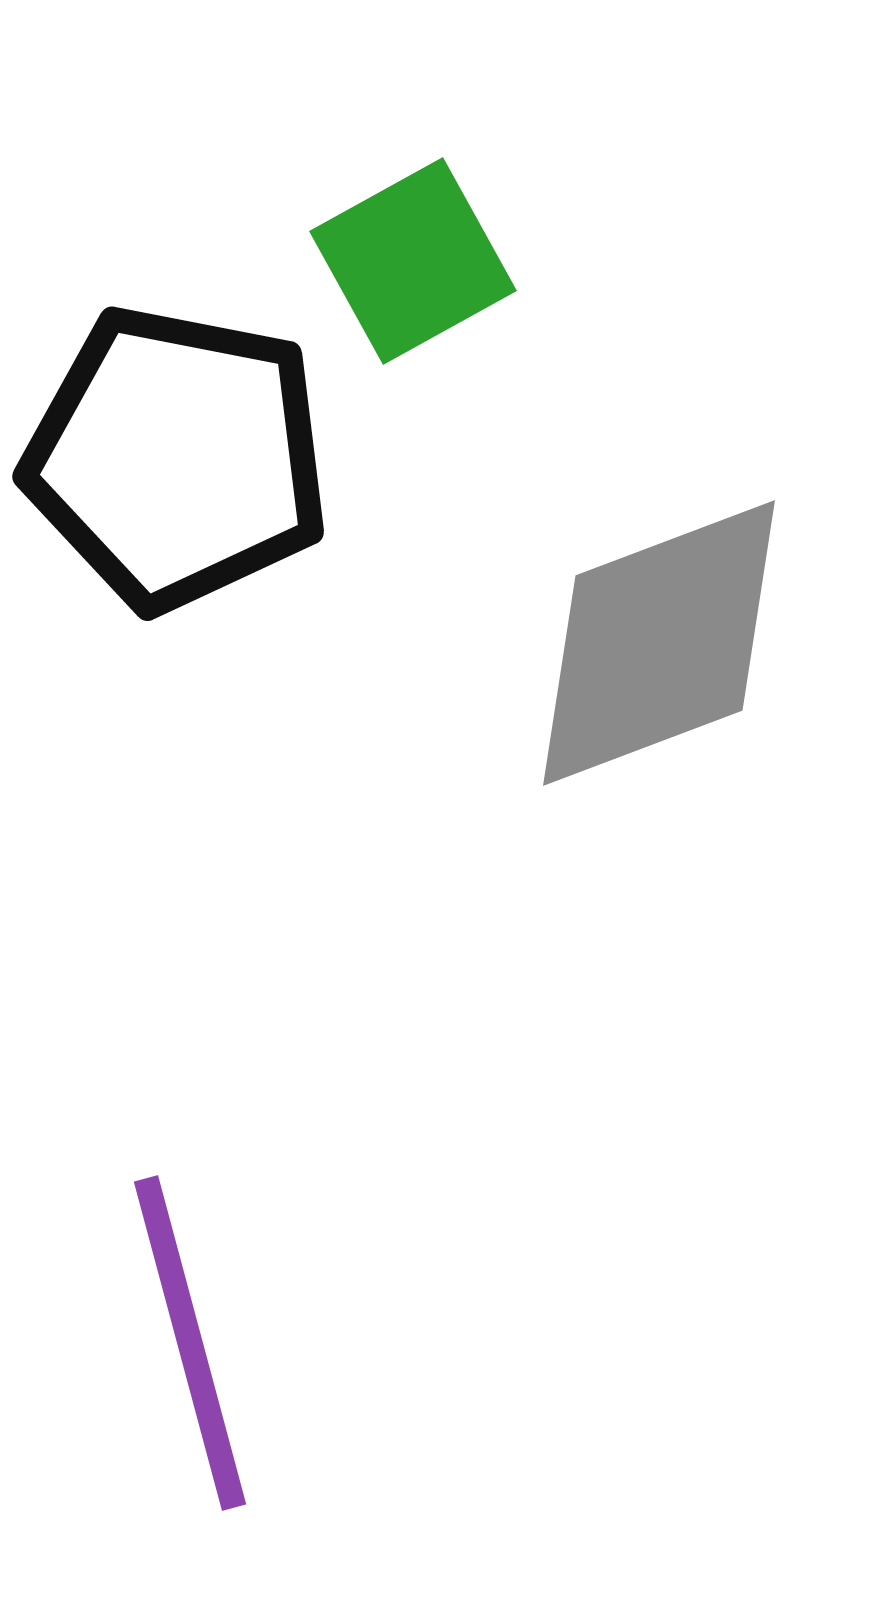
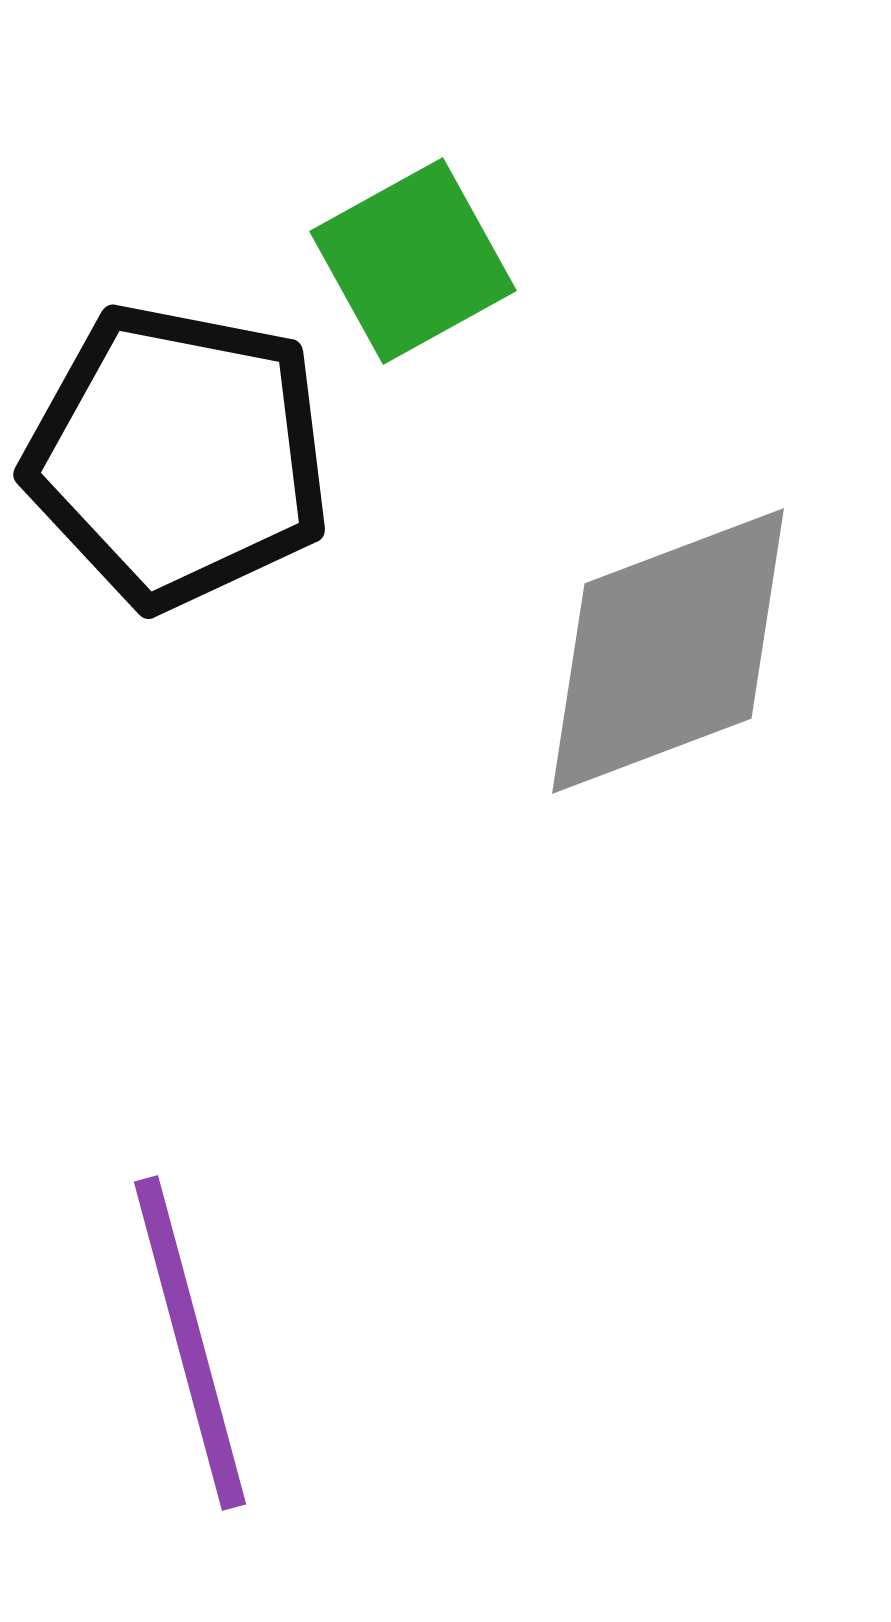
black pentagon: moved 1 px right, 2 px up
gray diamond: moved 9 px right, 8 px down
